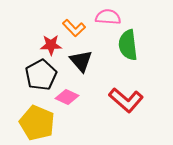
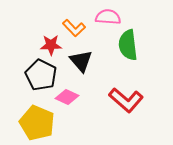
black pentagon: rotated 16 degrees counterclockwise
